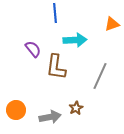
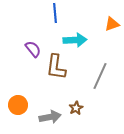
orange circle: moved 2 px right, 5 px up
